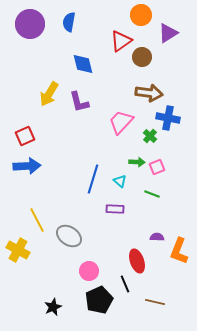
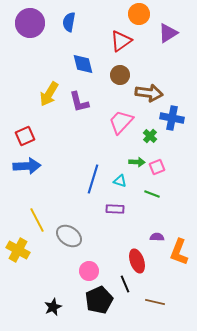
orange circle: moved 2 px left, 1 px up
purple circle: moved 1 px up
brown circle: moved 22 px left, 18 px down
blue cross: moved 4 px right
cyan triangle: rotated 24 degrees counterclockwise
orange L-shape: moved 1 px down
